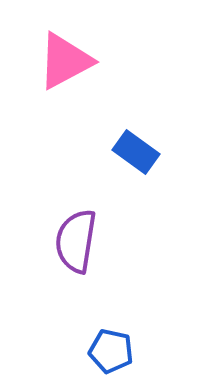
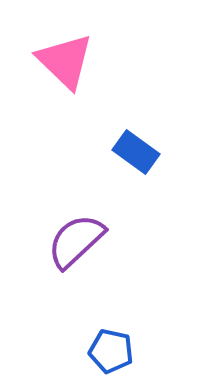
pink triangle: rotated 48 degrees counterclockwise
purple semicircle: rotated 38 degrees clockwise
